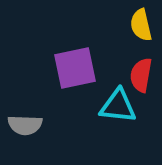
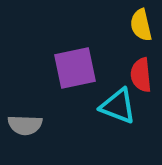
red semicircle: rotated 16 degrees counterclockwise
cyan triangle: rotated 15 degrees clockwise
